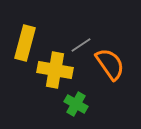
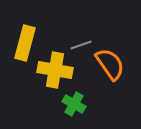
gray line: rotated 15 degrees clockwise
green cross: moved 2 px left
